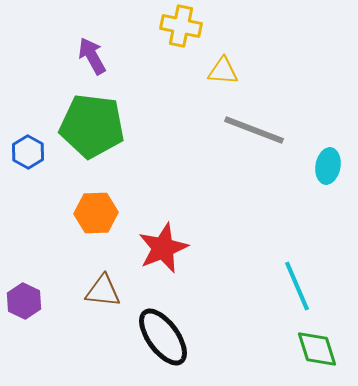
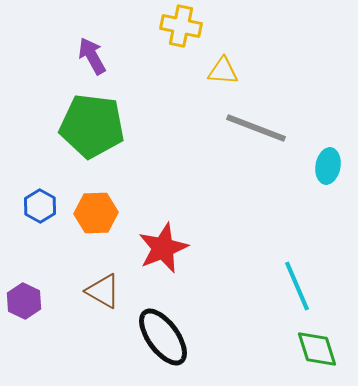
gray line: moved 2 px right, 2 px up
blue hexagon: moved 12 px right, 54 px down
brown triangle: rotated 24 degrees clockwise
